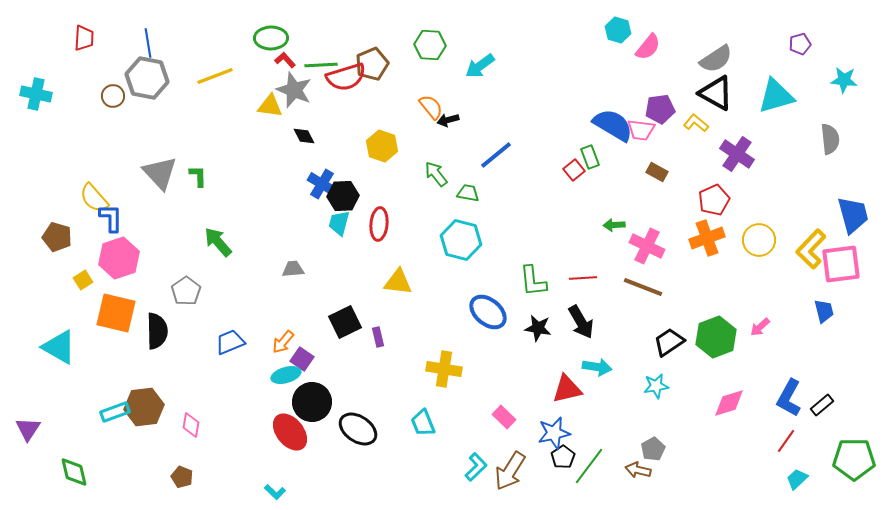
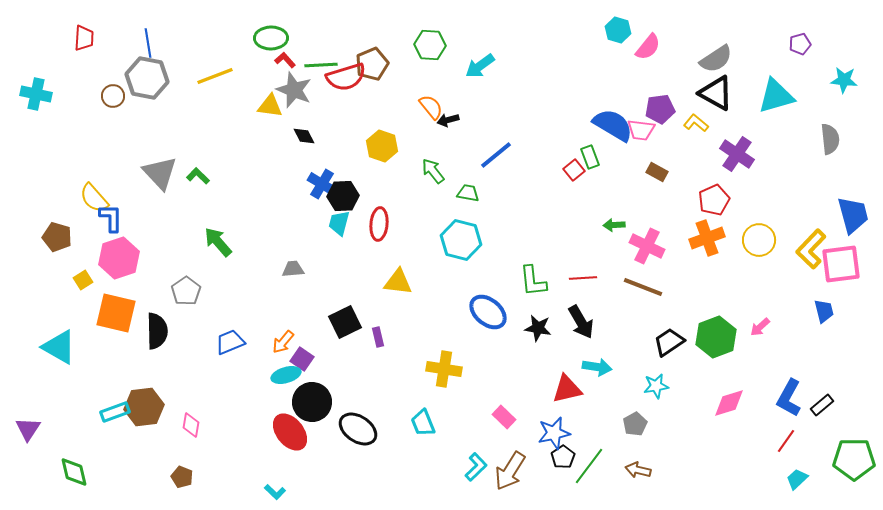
green arrow at (436, 174): moved 3 px left, 3 px up
green L-shape at (198, 176): rotated 45 degrees counterclockwise
gray pentagon at (653, 449): moved 18 px left, 25 px up
